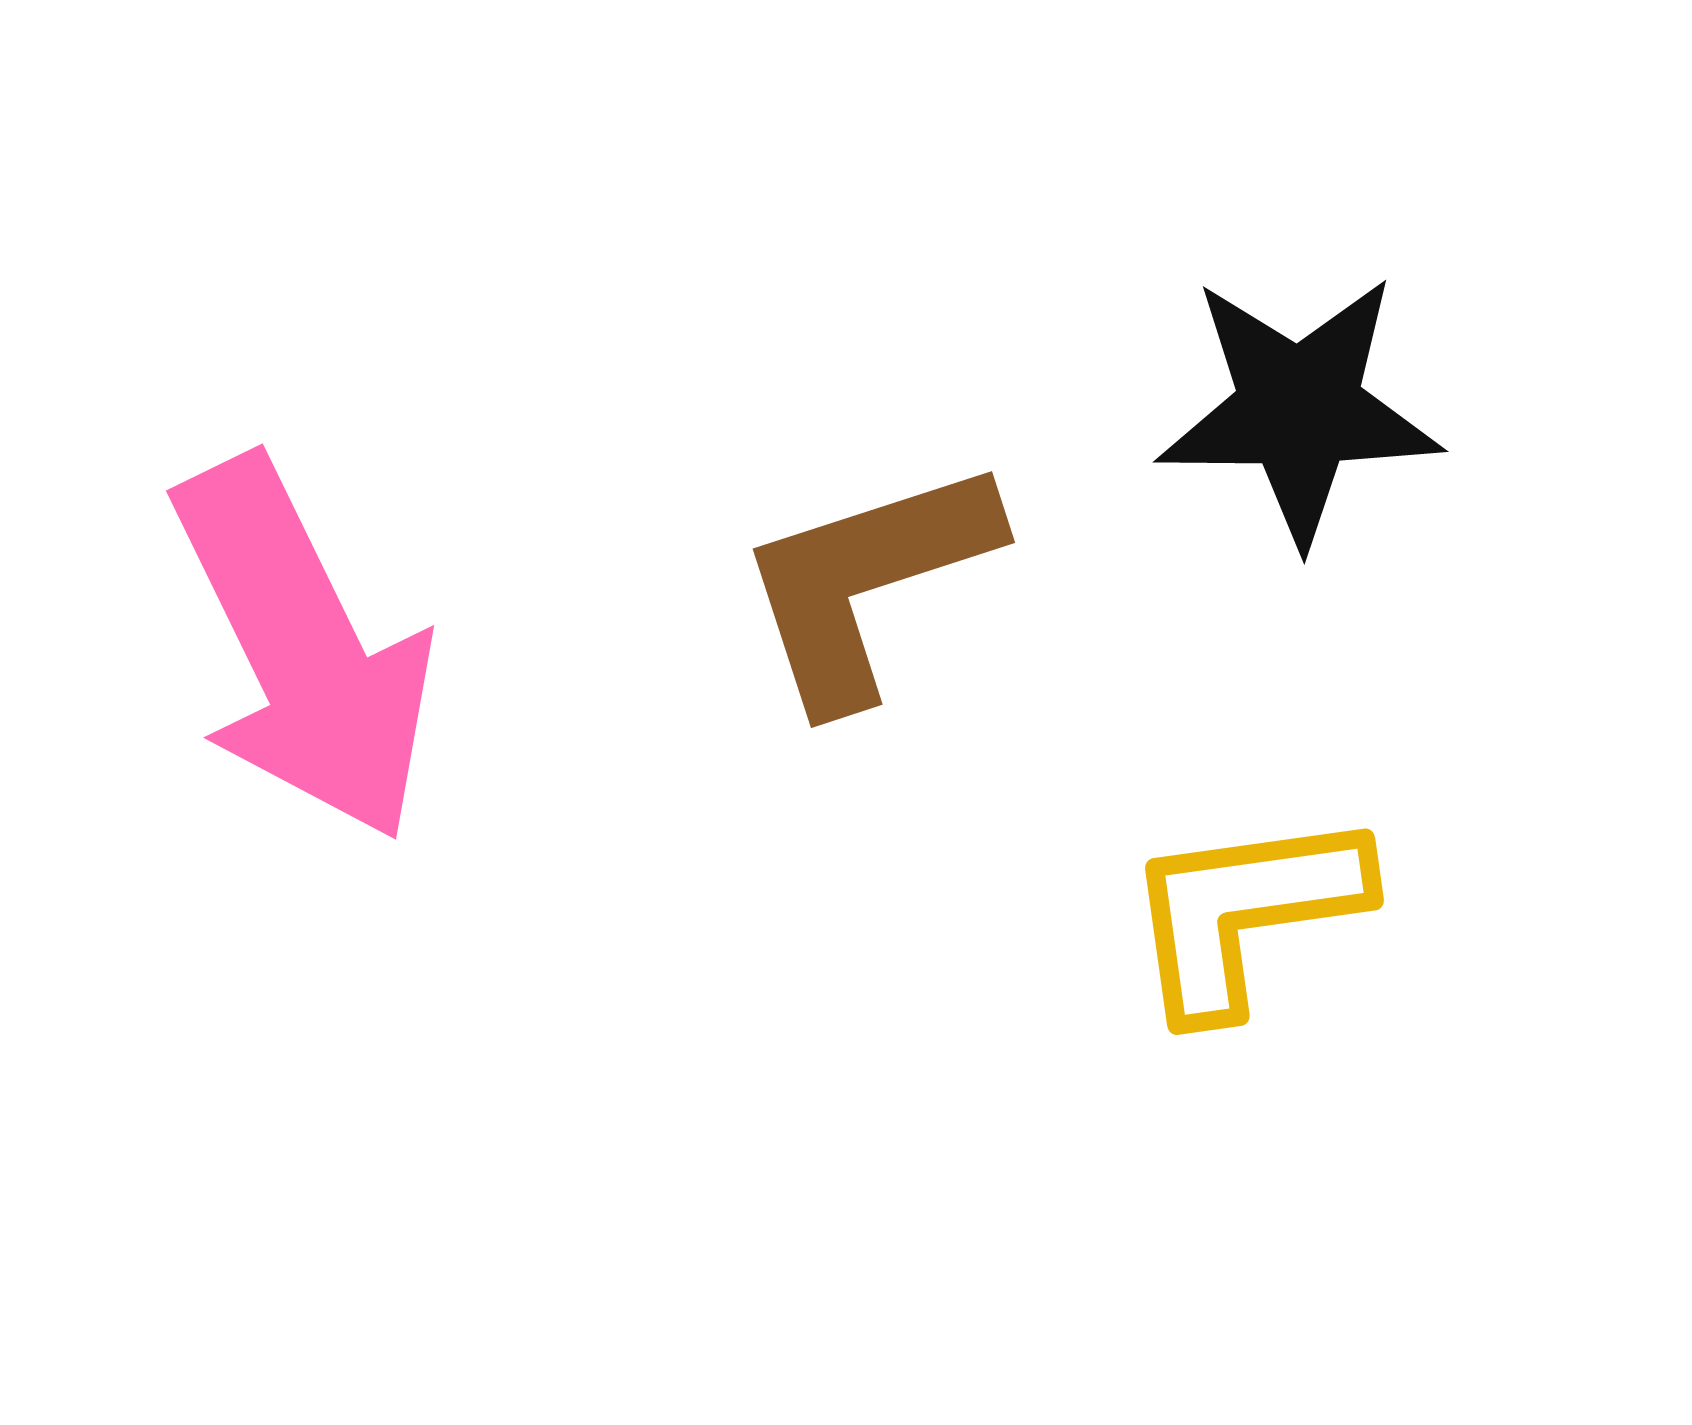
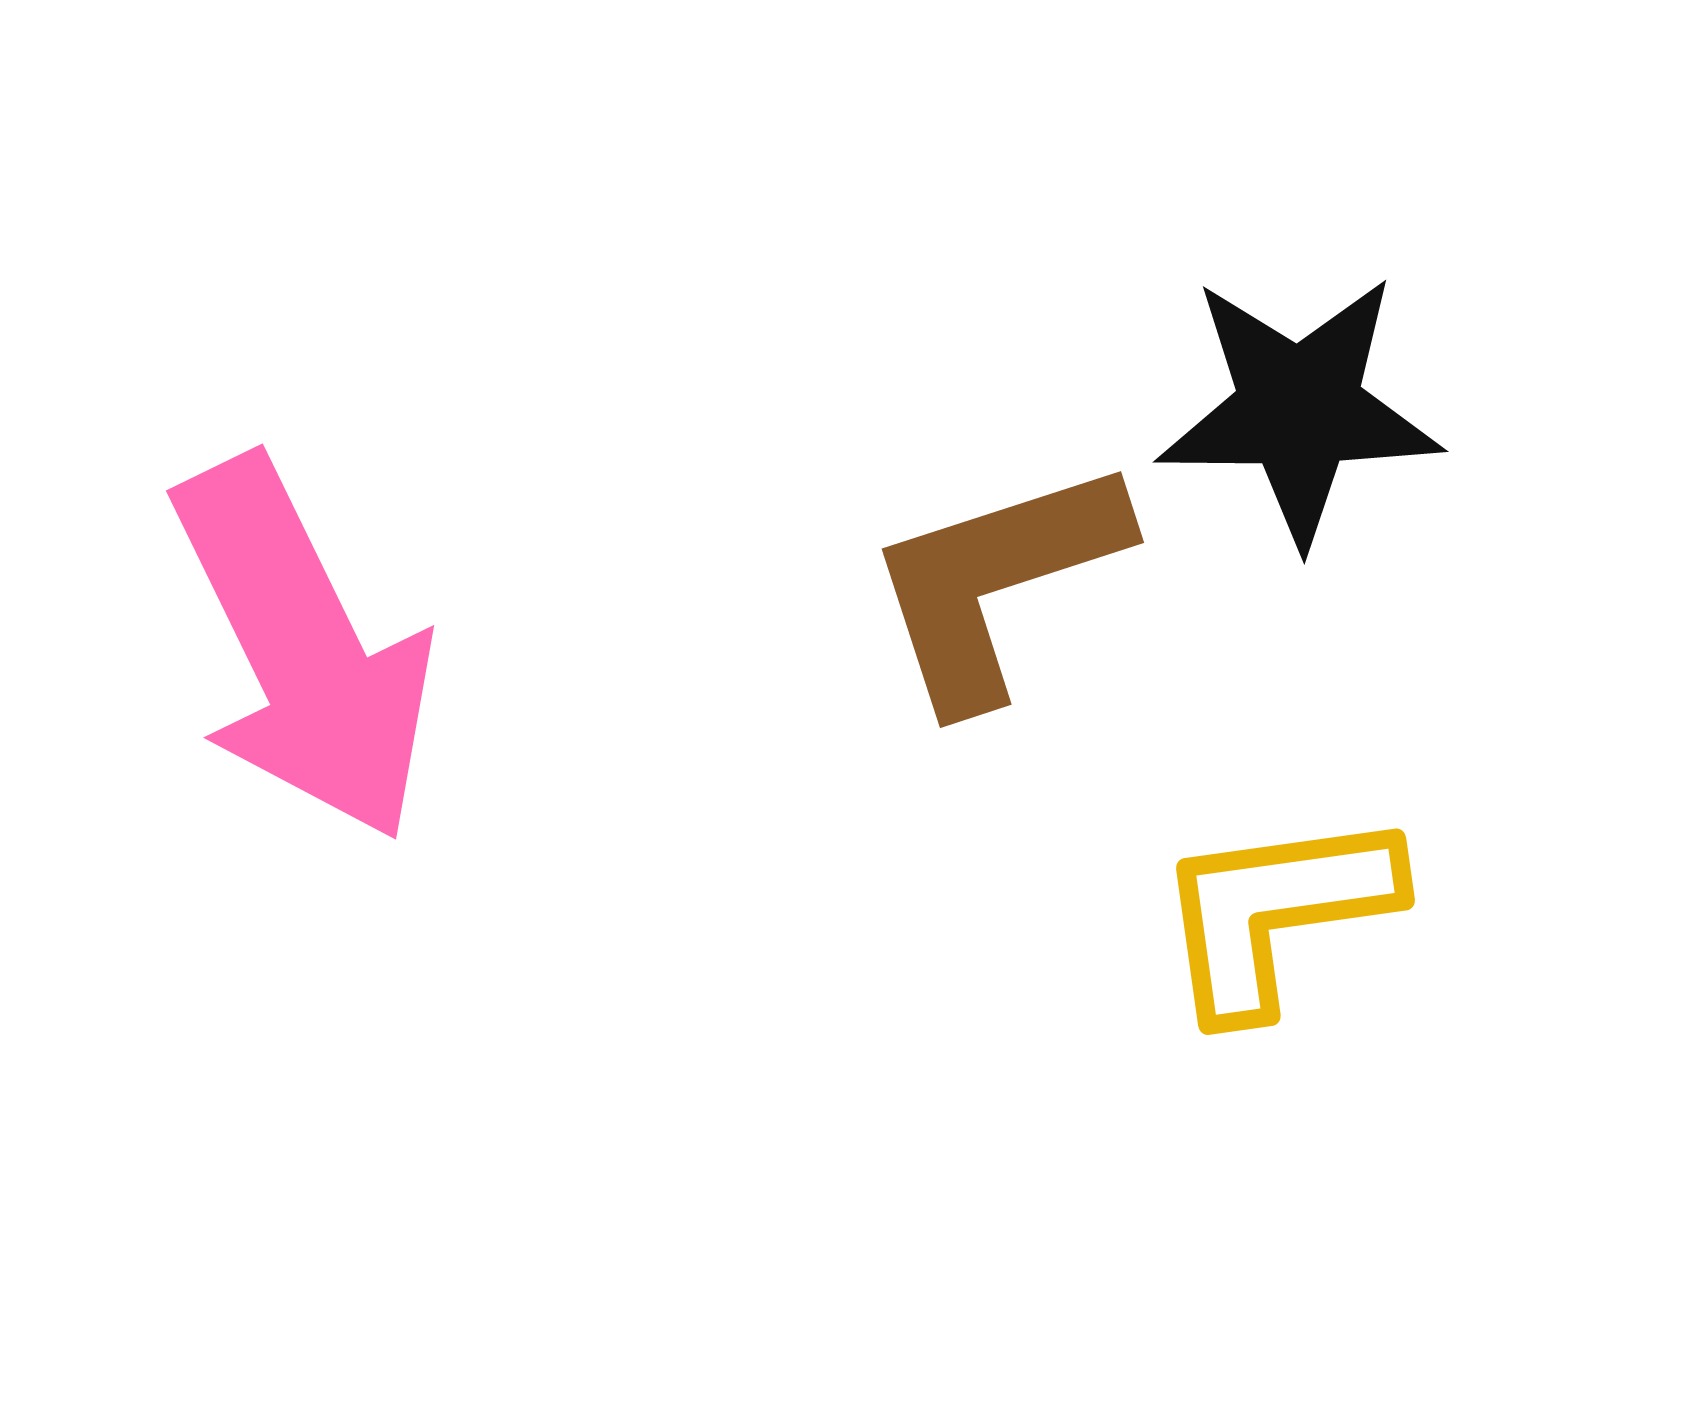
brown L-shape: moved 129 px right
yellow L-shape: moved 31 px right
